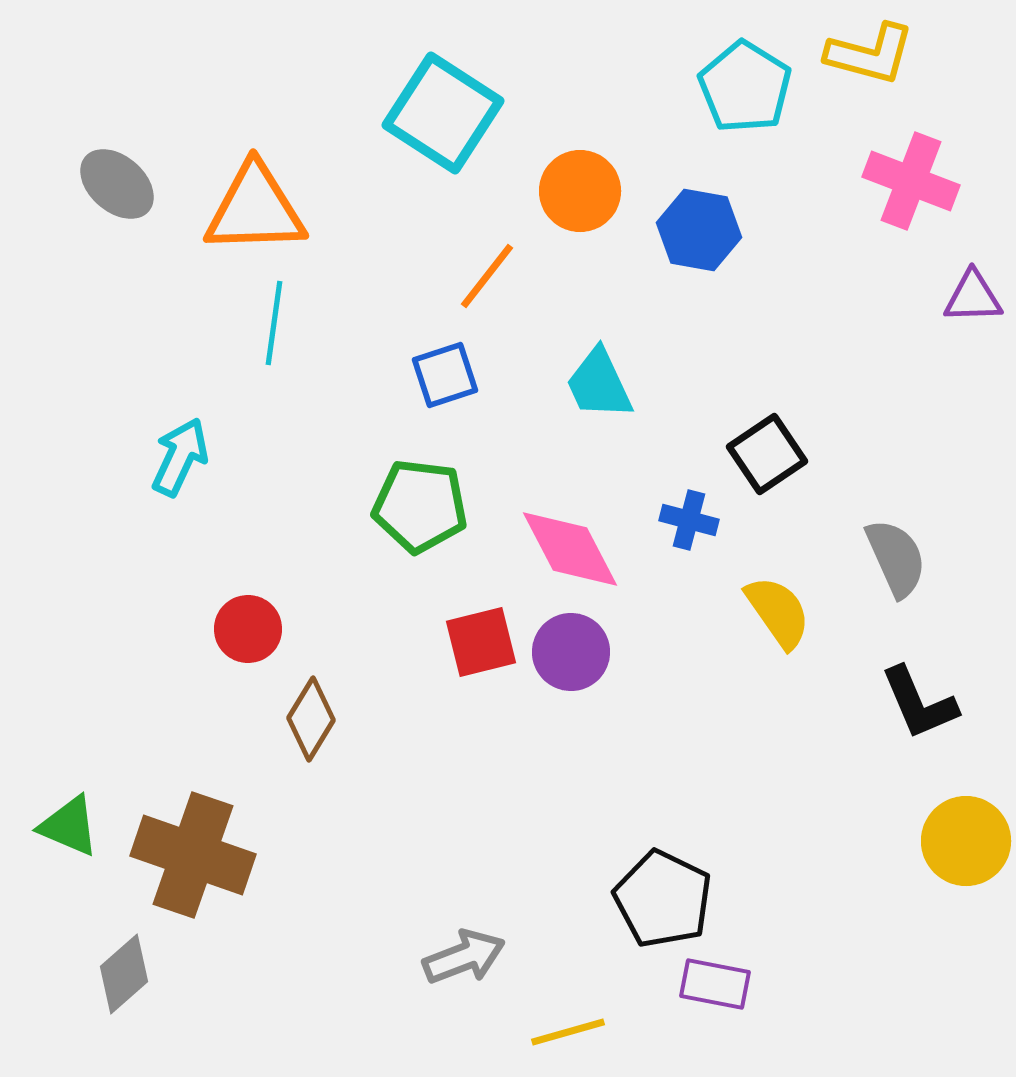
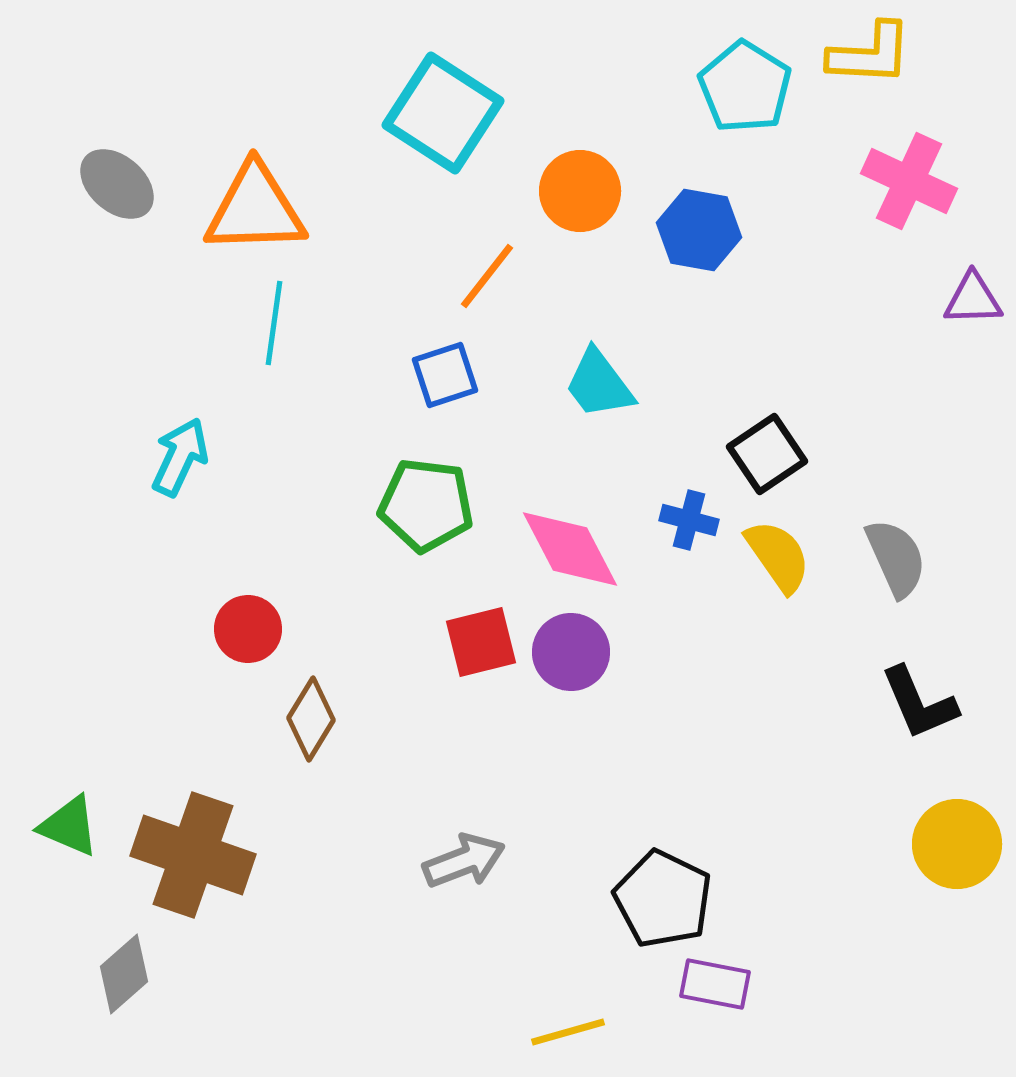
yellow L-shape: rotated 12 degrees counterclockwise
pink cross: moved 2 px left; rotated 4 degrees clockwise
purple triangle: moved 2 px down
cyan trapezoid: rotated 12 degrees counterclockwise
green pentagon: moved 6 px right, 1 px up
yellow semicircle: moved 56 px up
yellow circle: moved 9 px left, 3 px down
gray arrow: moved 96 px up
